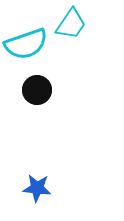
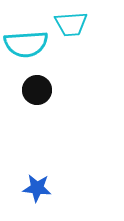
cyan trapezoid: rotated 52 degrees clockwise
cyan semicircle: rotated 15 degrees clockwise
